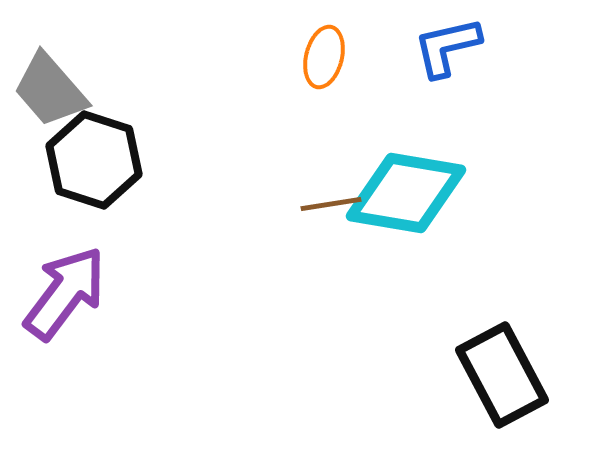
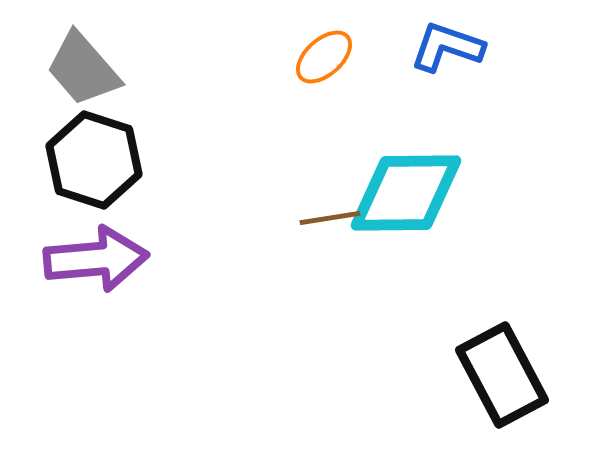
blue L-shape: rotated 32 degrees clockwise
orange ellipse: rotated 34 degrees clockwise
gray trapezoid: moved 33 px right, 21 px up
cyan diamond: rotated 10 degrees counterclockwise
brown line: moved 1 px left, 14 px down
purple arrow: moved 31 px right, 34 px up; rotated 48 degrees clockwise
